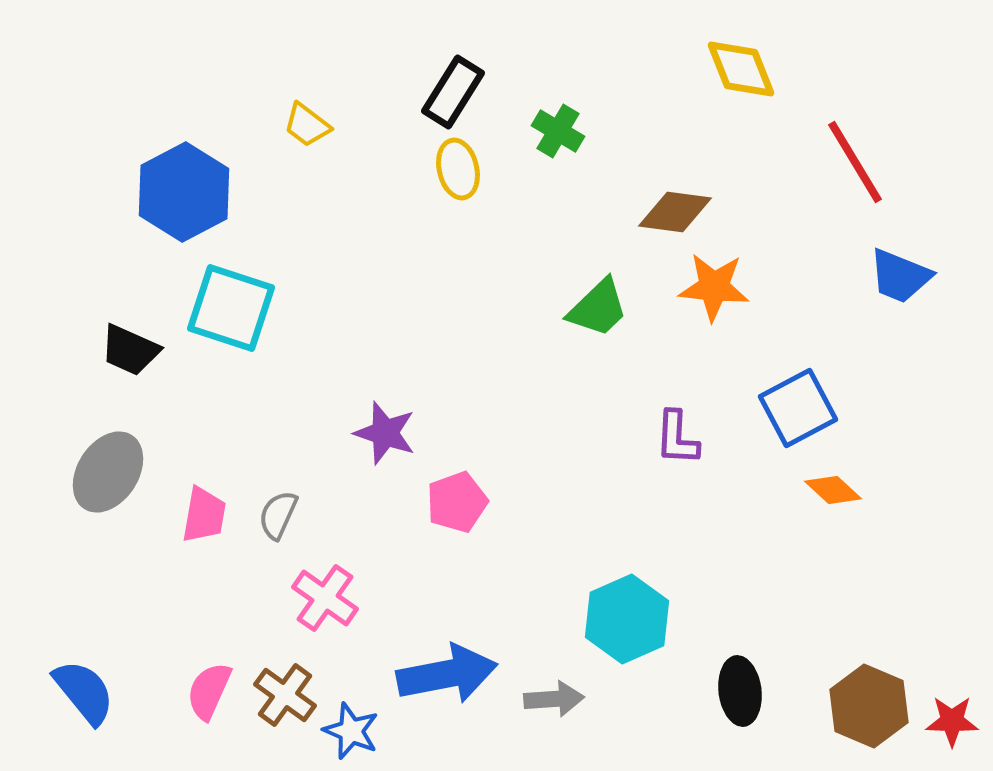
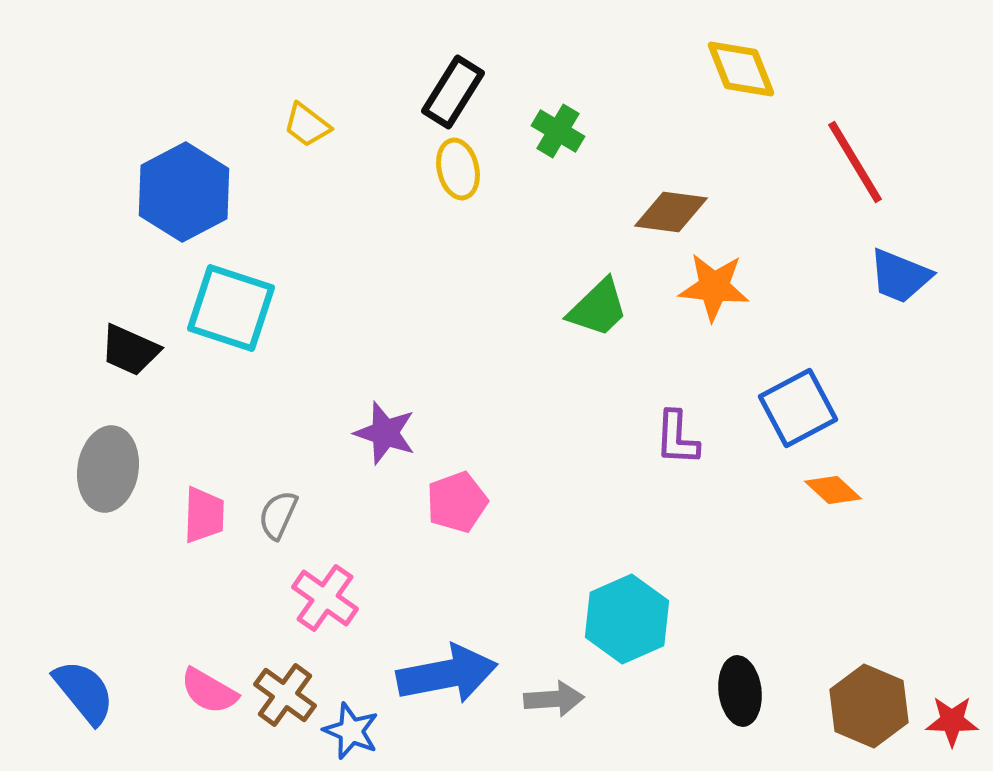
brown diamond: moved 4 px left
gray ellipse: moved 3 px up; rotated 24 degrees counterclockwise
pink trapezoid: rotated 8 degrees counterclockwise
pink semicircle: rotated 84 degrees counterclockwise
